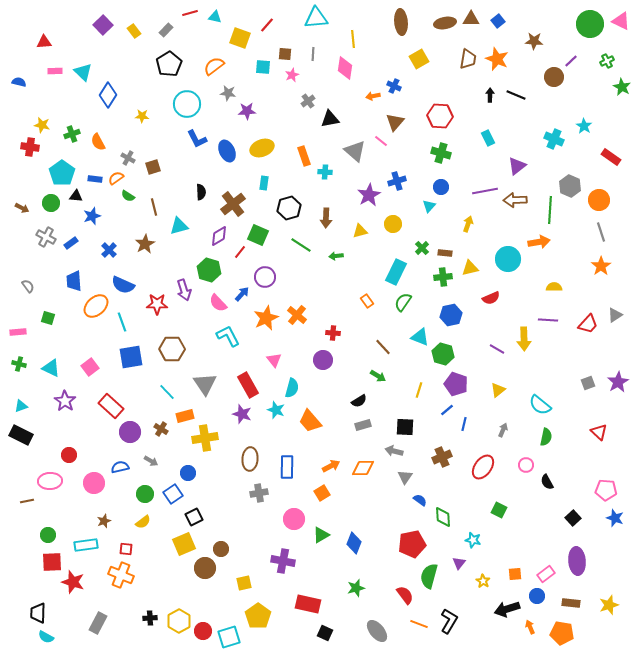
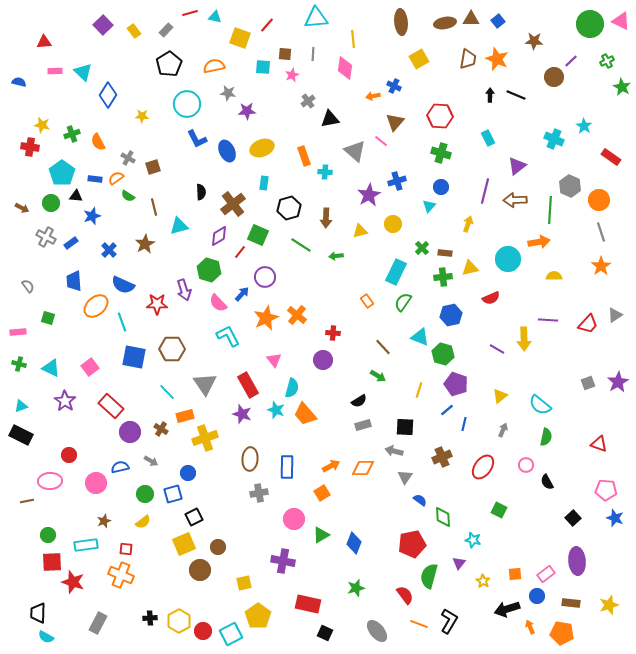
orange semicircle at (214, 66): rotated 25 degrees clockwise
purple line at (485, 191): rotated 65 degrees counterclockwise
yellow semicircle at (554, 287): moved 11 px up
blue square at (131, 357): moved 3 px right; rotated 20 degrees clockwise
yellow triangle at (498, 390): moved 2 px right, 6 px down
orange trapezoid at (310, 421): moved 5 px left, 7 px up
red triangle at (599, 432): moved 12 px down; rotated 24 degrees counterclockwise
yellow cross at (205, 438): rotated 10 degrees counterclockwise
pink circle at (94, 483): moved 2 px right
blue square at (173, 494): rotated 18 degrees clockwise
brown circle at (221, 549): moved 3 px left, 2 px up
brown circle at (205, 568): moved 5 px left, 2 px down
cyan square at (229, 637): moved 2 px right, 3 px up; rotated 10 degrees counterclockwise
